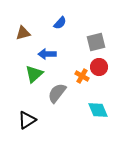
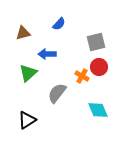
blue semicircle: moved 1 px left, 1 px down
green triangle: moved 6 px left, 1 px up
